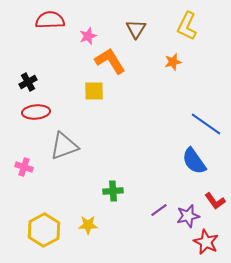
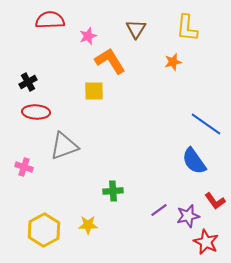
yellow L-shape: moved 2 px down; rotated 20 degrees counterclockwise
red ellipse: rotated 8 degrees clockwise
